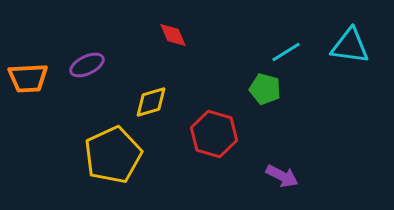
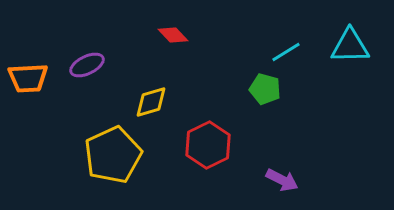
red diamond: rotated 20 degrees counterclockwise
cyan triangle: rotated 9 degrees counterclockwise
red hexagon: moved 6 px left, 11 px down; rotated 18 degrees clockwise
purple arrow: moved 4 px down
